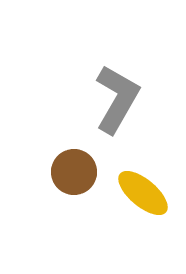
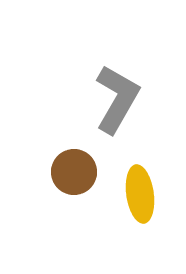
yellow ellipse: moved 3 px left, 1 px down; rotated 42 degrees clockwise
